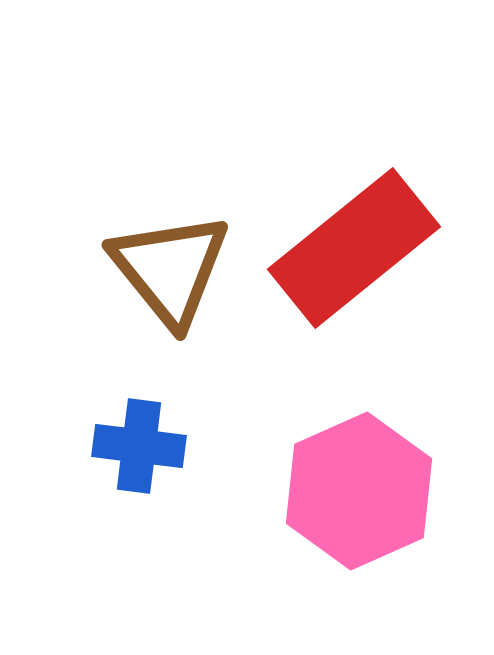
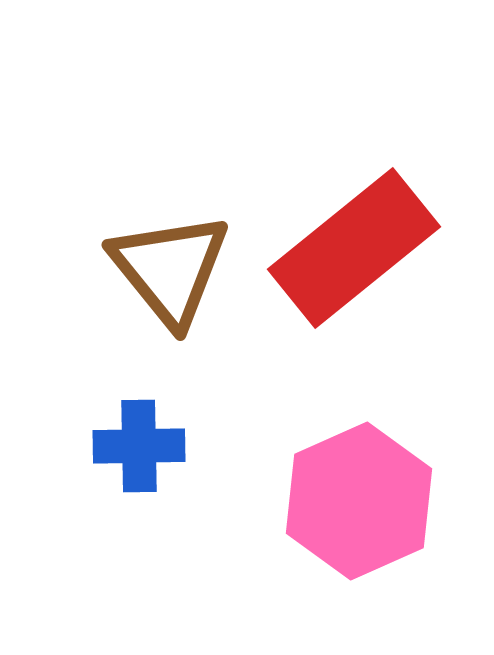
blue cross: rotated 8 degrees counterclockwise
pink hexagon: moved 10 px down
